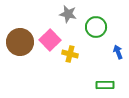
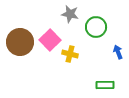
gray star: moved 2 px right
